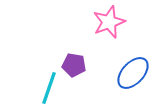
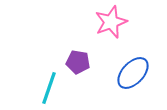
pink star: moved 2 px right
purple pentagon: moved 4 px right, 3 px up
